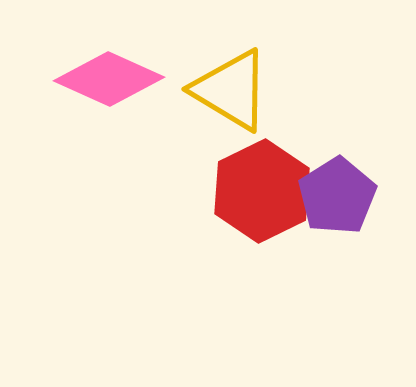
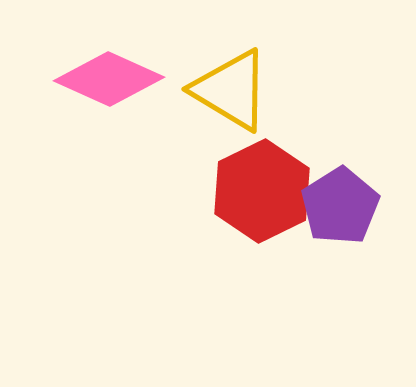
purple pentagon: moved 3 px right, 10 px down
